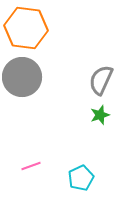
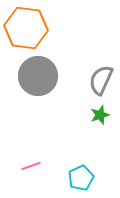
gray circle: moved 16 px right, 1 px up
